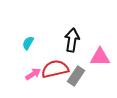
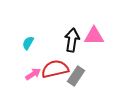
pink triangle: moved 6 px left, 21 px up
